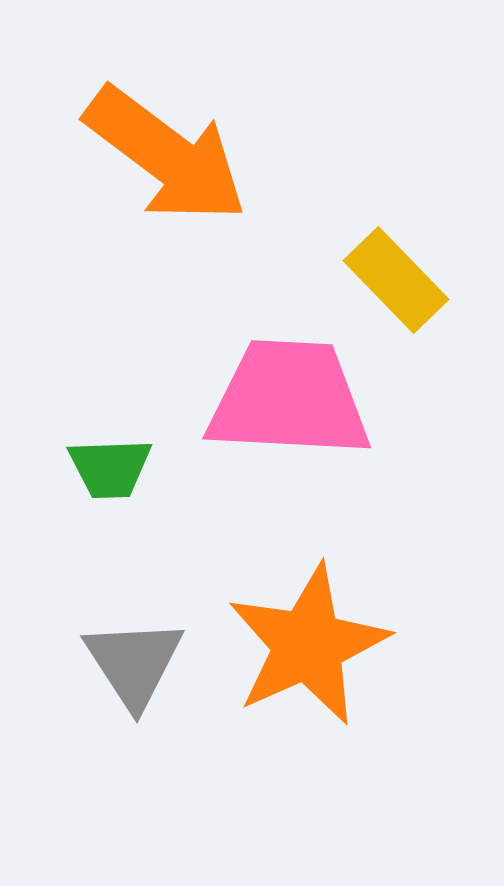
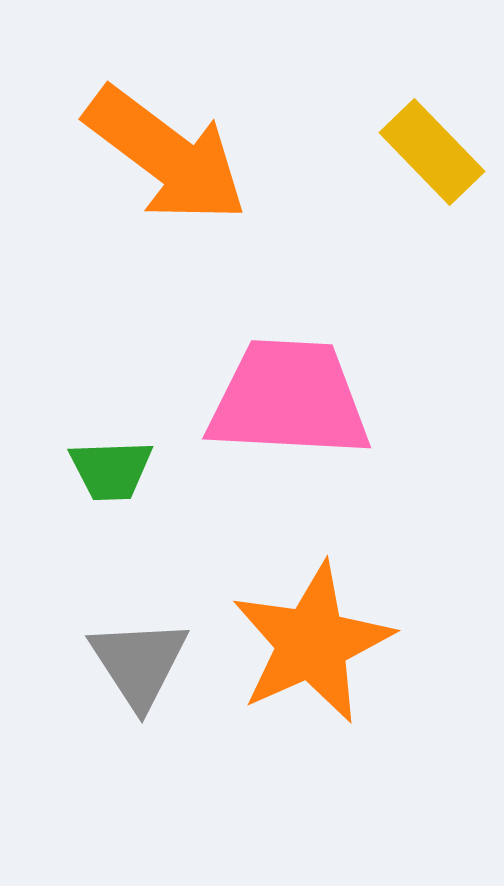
yellow rectangle: moved 36 px right, 128 px up
green trapezoid: moved 1 px right, 2 px down
orange star: moved 4 px right, 2 px up
gray triangle: moved 5 px right
